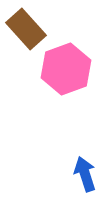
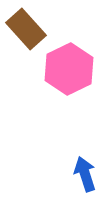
pink hexagon: moved 3 px right; rotated 6 degrees counterclockwise
